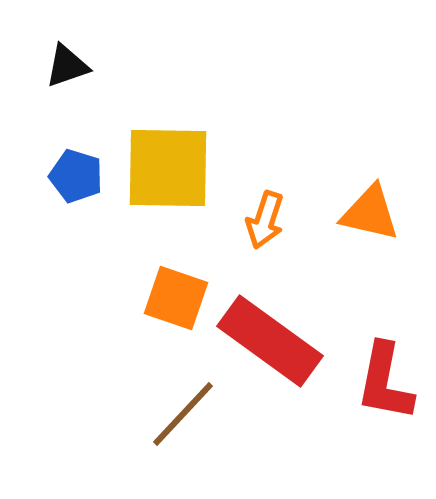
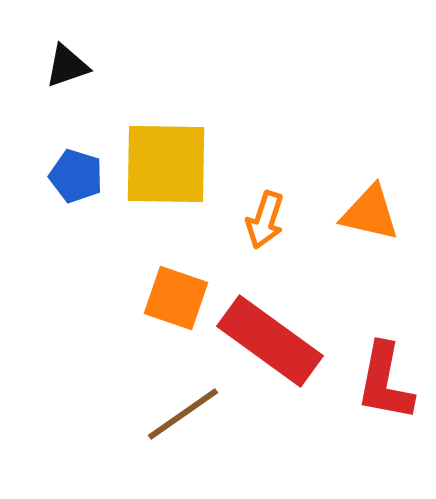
yellow square: moved 2 px left, 4 px up
brown line: rotated 12 degrees clockwise
